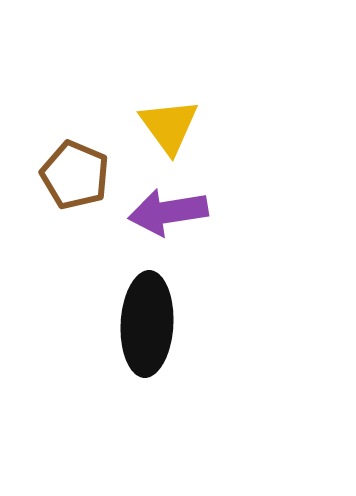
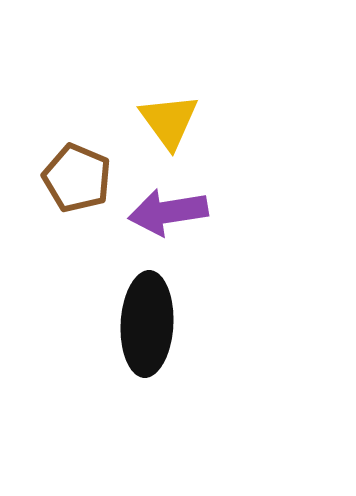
yellow triangle: moved 5 px up
brown pentagon: moved 2 px right, 3 px down
